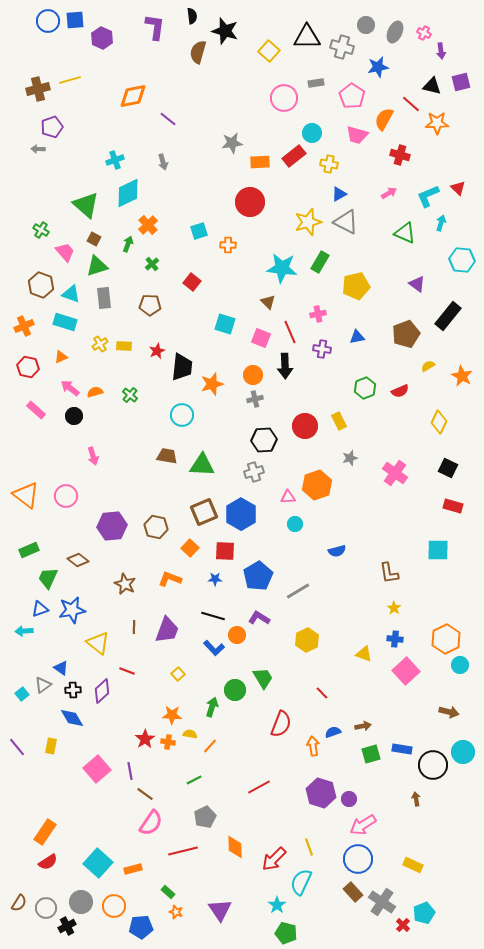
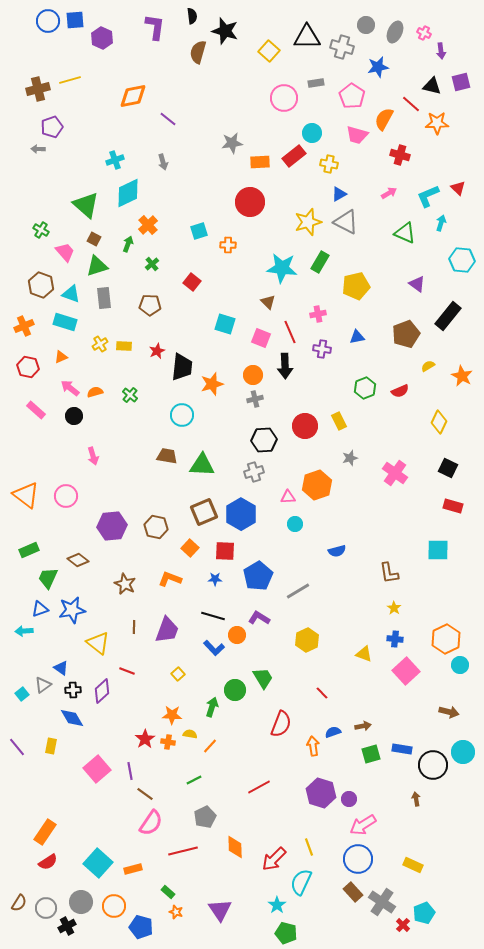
blue pentagon at (141, 927): rotated 20 degrees clockwise
